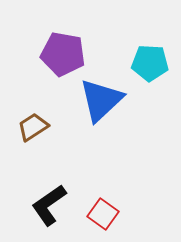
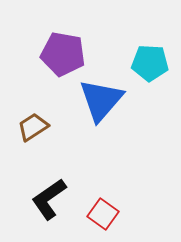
blue triangle: rotated 6 degrees counterclockwise
black L-shape: moved 6 px up
